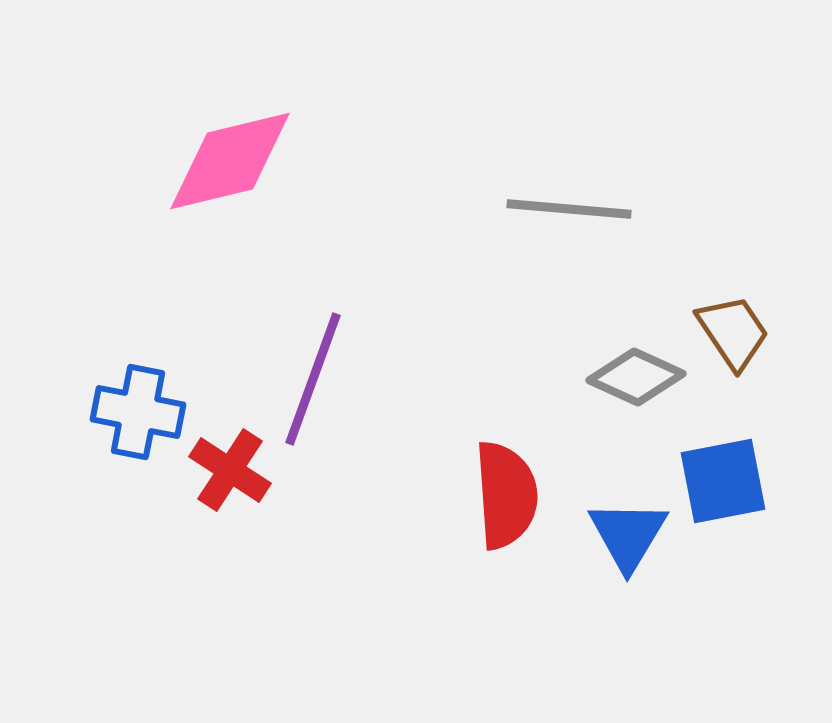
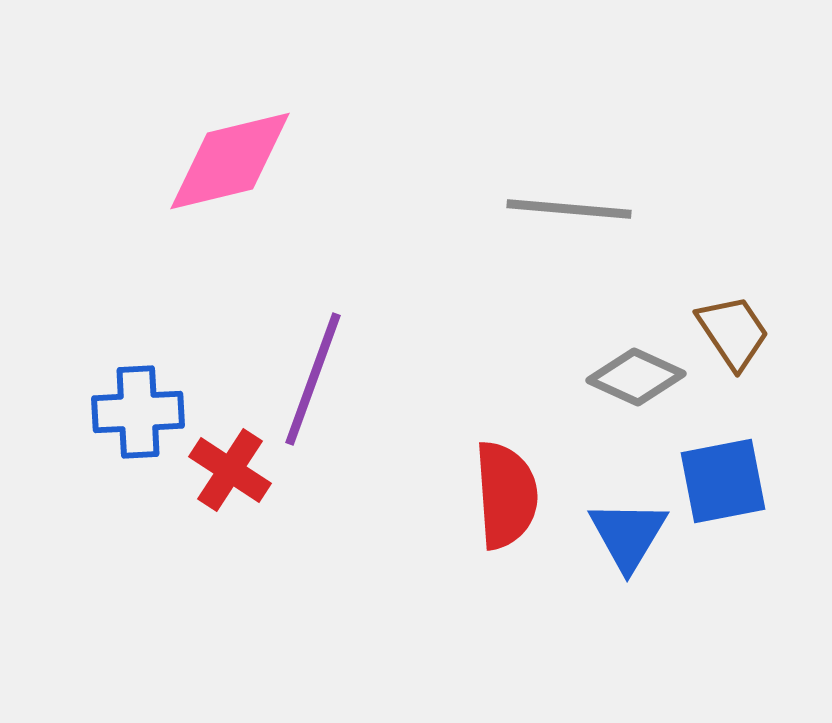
blue cross: rotated 14 degrees counterclockwise
